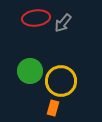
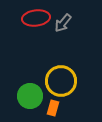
green circle: moved 25 px down
